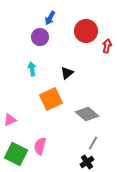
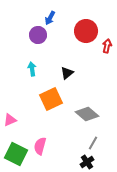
purple circle: moved 2 px left, 2 px up
